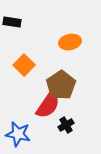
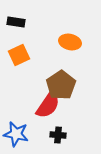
black rectangle: moved 4 px right
orange ellipse: rotated 25 degrees clockwise
orange square: moved 5 px left, 10 px up; rotated 20 degrees clockwise
black cross: moved 8 px left, 10 px down; rotated 35 degrees clockwise
blue star: moved 2 px left
